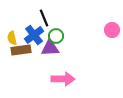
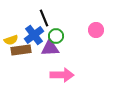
pink circle: moved 16 px left
yellow semicircle: moved 1 px left, 2 px down; rotated 96 degrees counterclockwise
pink arrow: moved 1 px left, 4 px up
